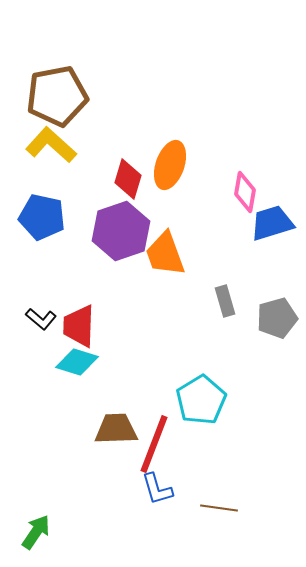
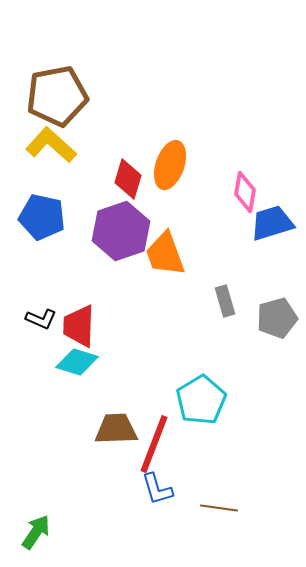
black L-shape: rotated 16 degrees counterclockwise
